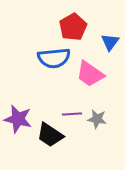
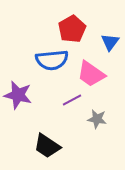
red pentagon: moved 1 px left, 2 px down
blue semicircle: moved 2 px left, 2 px down
pink trapezoid: moved 1 px right
purple line: moved 14 px up; rotated 24 degrees counterclockwise
purple star: moved 24 px up
black trapezoid: moved 3 px left, 11 px down
